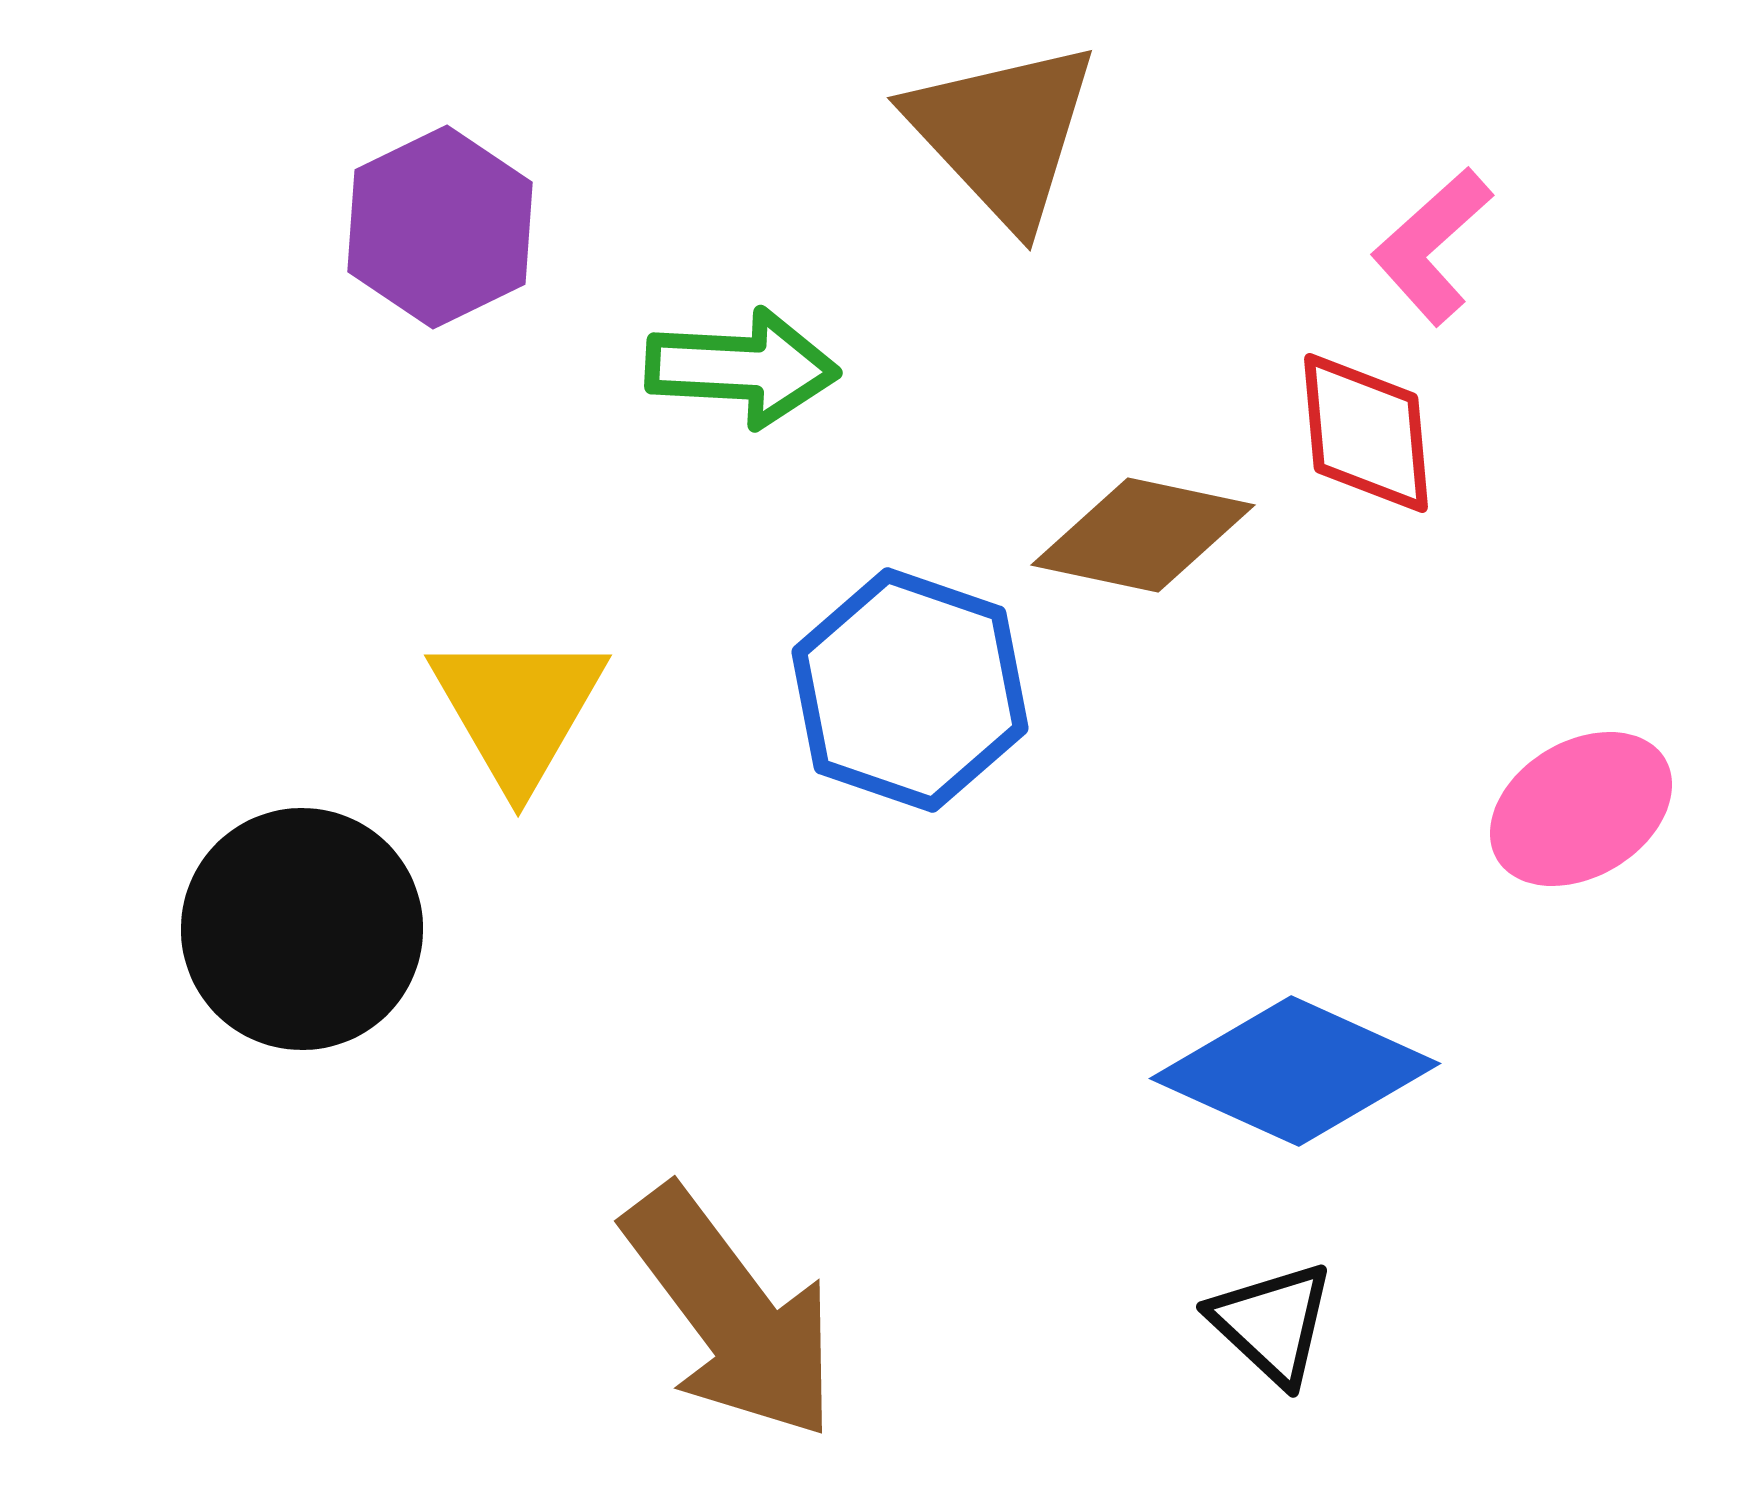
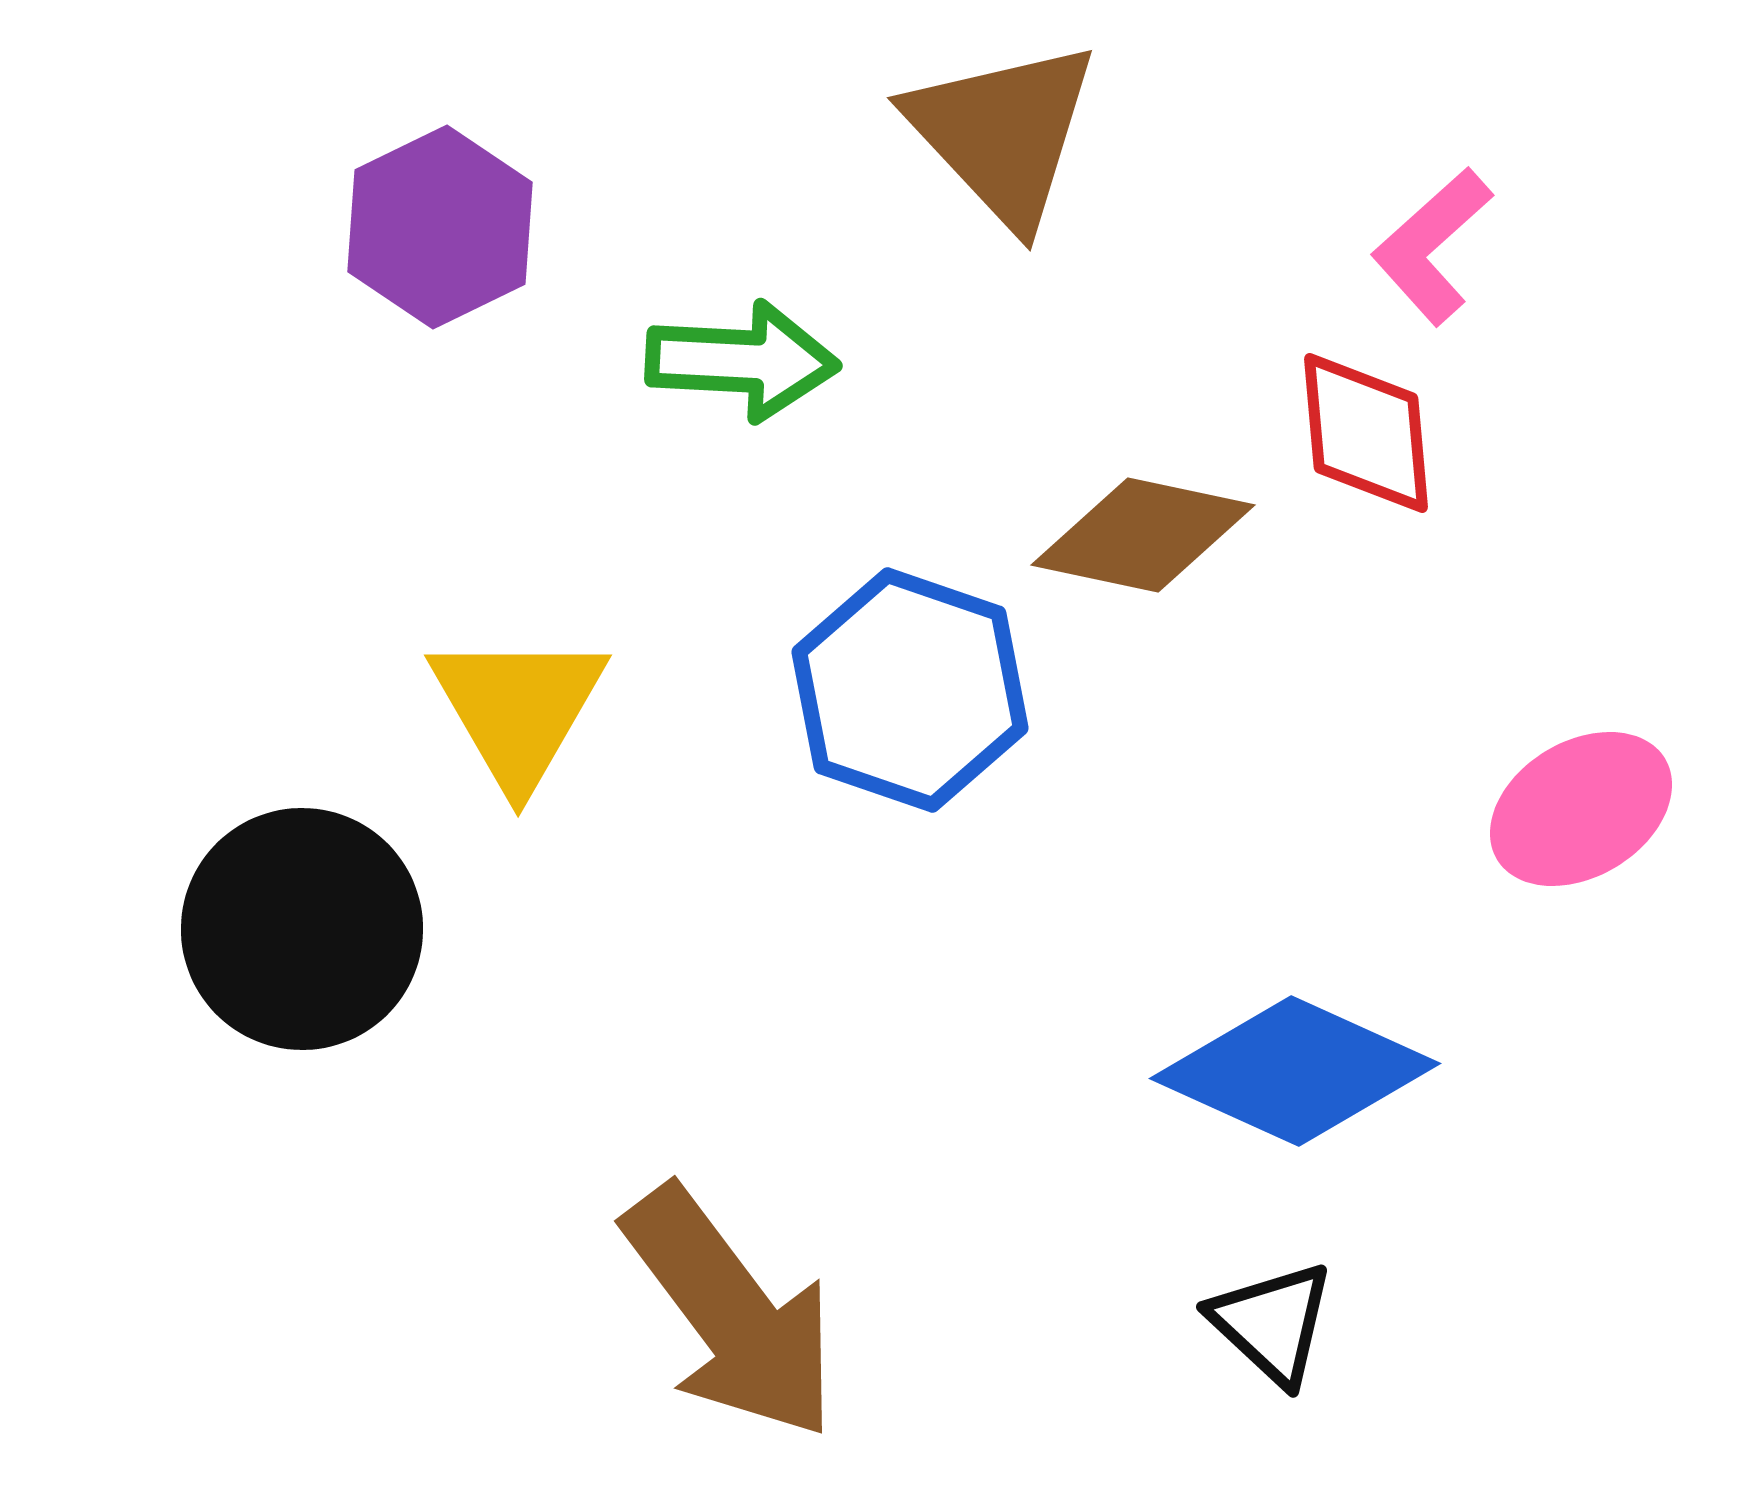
green arrow: moved 7 px up
